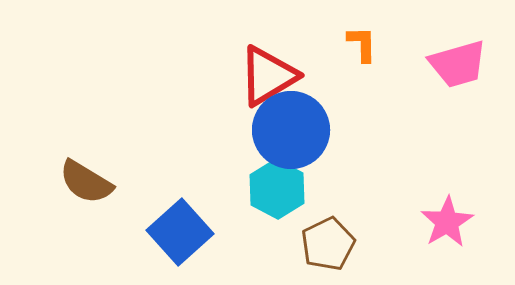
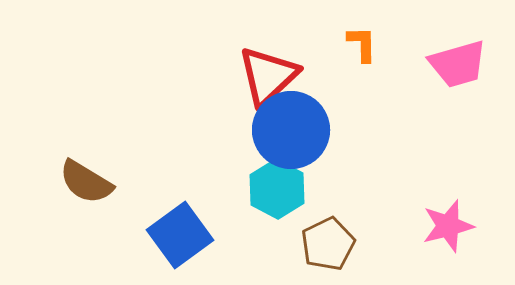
red triangle: rotated 12 degrees counterclockwise
pink star: moved 1 px right, 4 px down; rotated 16 degrees clockwise
blue square: moved 3 px down; rotated 6 degrees clockwise
